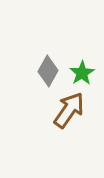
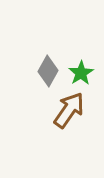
green star: moved 1 px left
